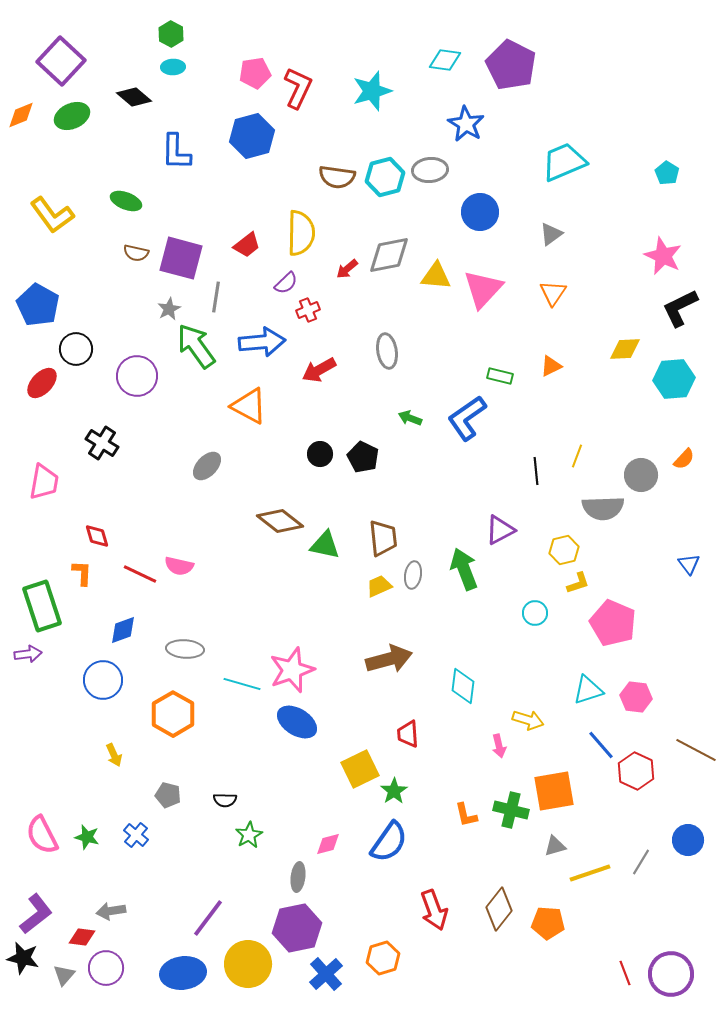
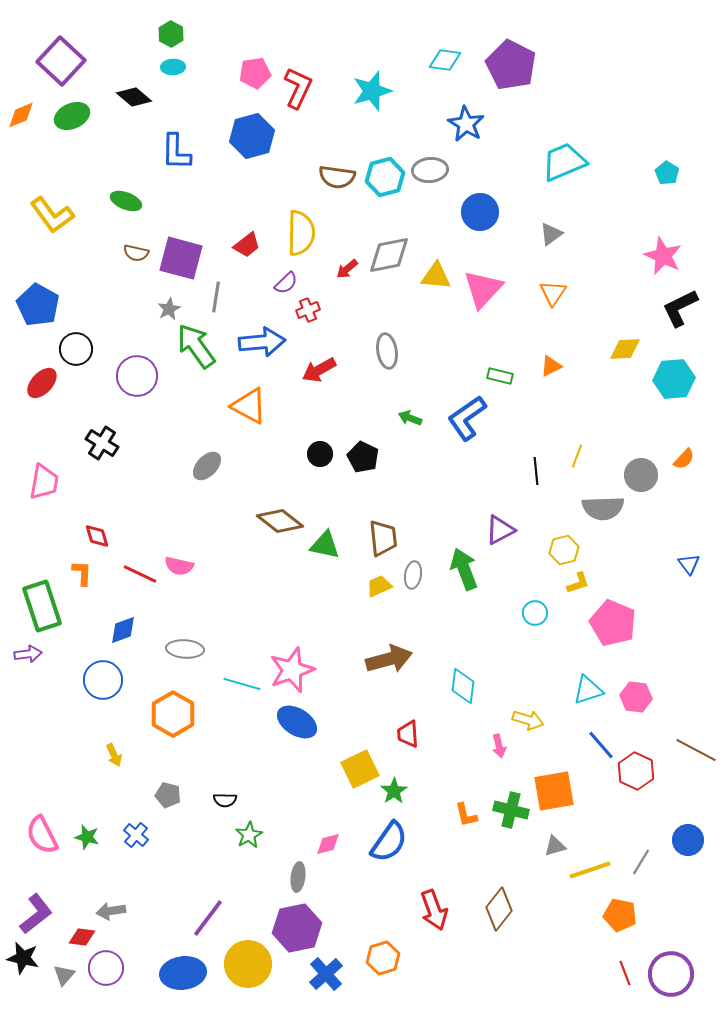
yellow line at (590, 873): moved 3 px up
orange pentagon at (548, 923): moved 72 px right, 8 px up; rotated 8 degrees clockwise
